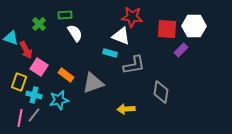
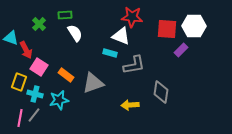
cyan cross: moved 1 px right, 1 px up
yellow arrow: moved 4 px right, 4 px up
